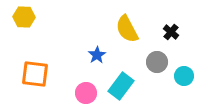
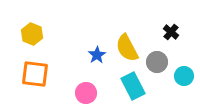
yellow hexagon: moved 8 px right, 17 px down; rotated 20 degrees clockwise
yellow semicircle: moved 19 px down
cyan rectangle: moved 12 px right; rotated 64 degrees counterclockwise
